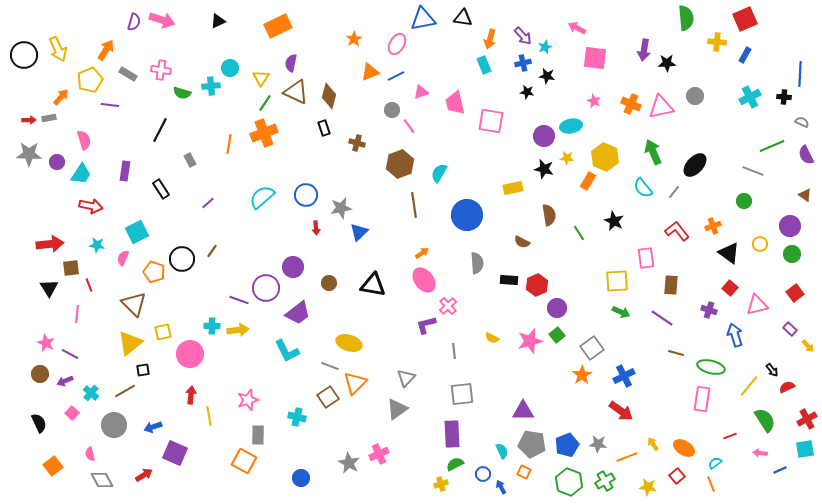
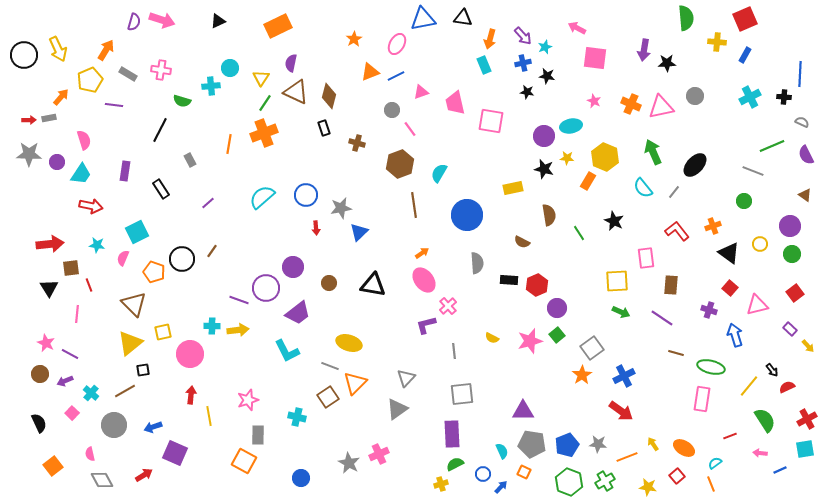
green semicircle at (182, 93): moved 8 px down
purple line at (110, 105): moved 4 px right
pink line at (409, 126): moved 1 px right, 3 px down
blue arrow at (501, 487): rotated 72 degrees clockwise
